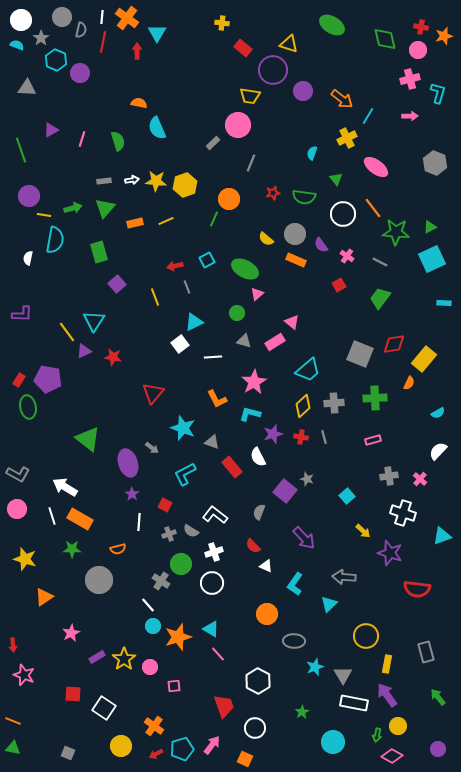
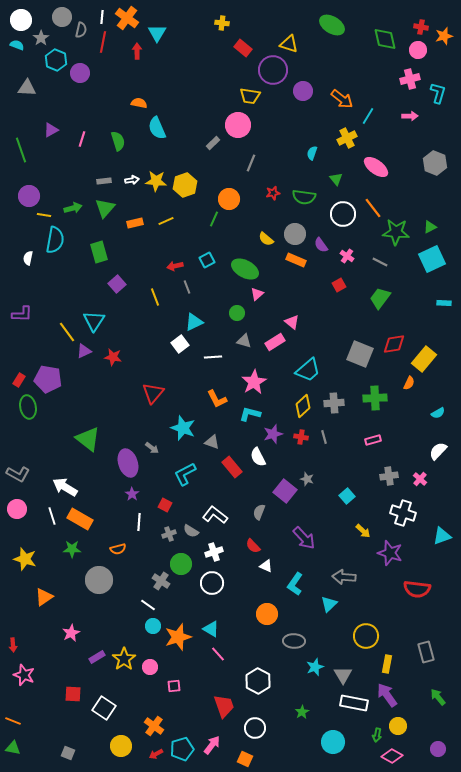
white line at (148, 605): rotated 14 degrees counterclockwise
